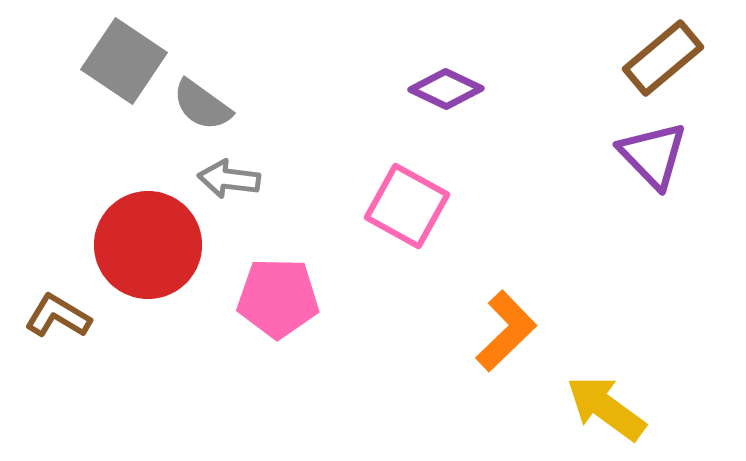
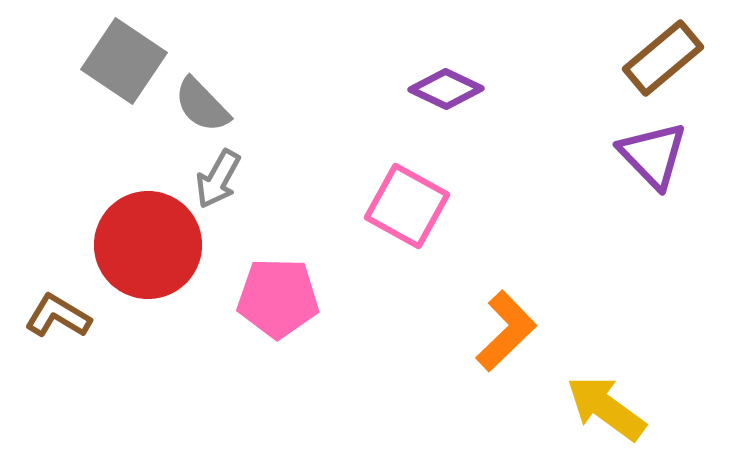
gray semicircle: rotated 10 degrees clockwise
gray arrow: moved 11 px left; rotated 68 degrees counterclockwise
